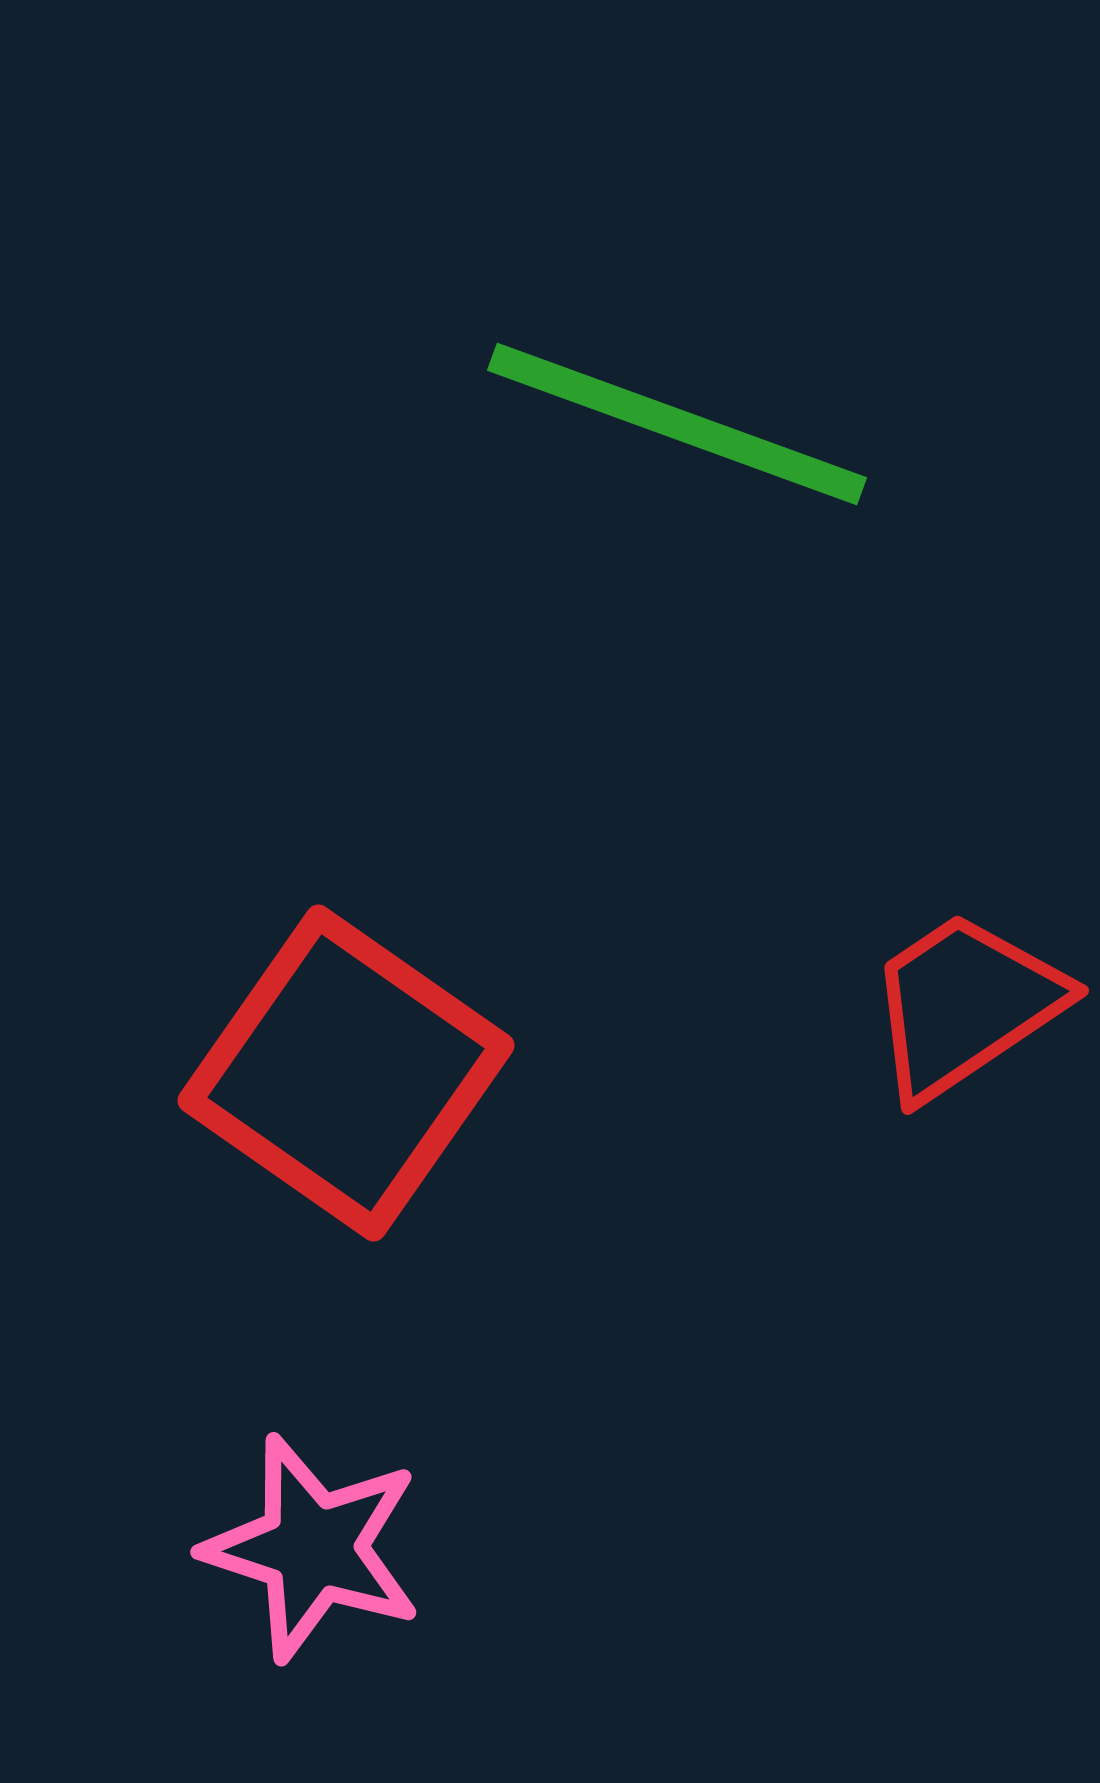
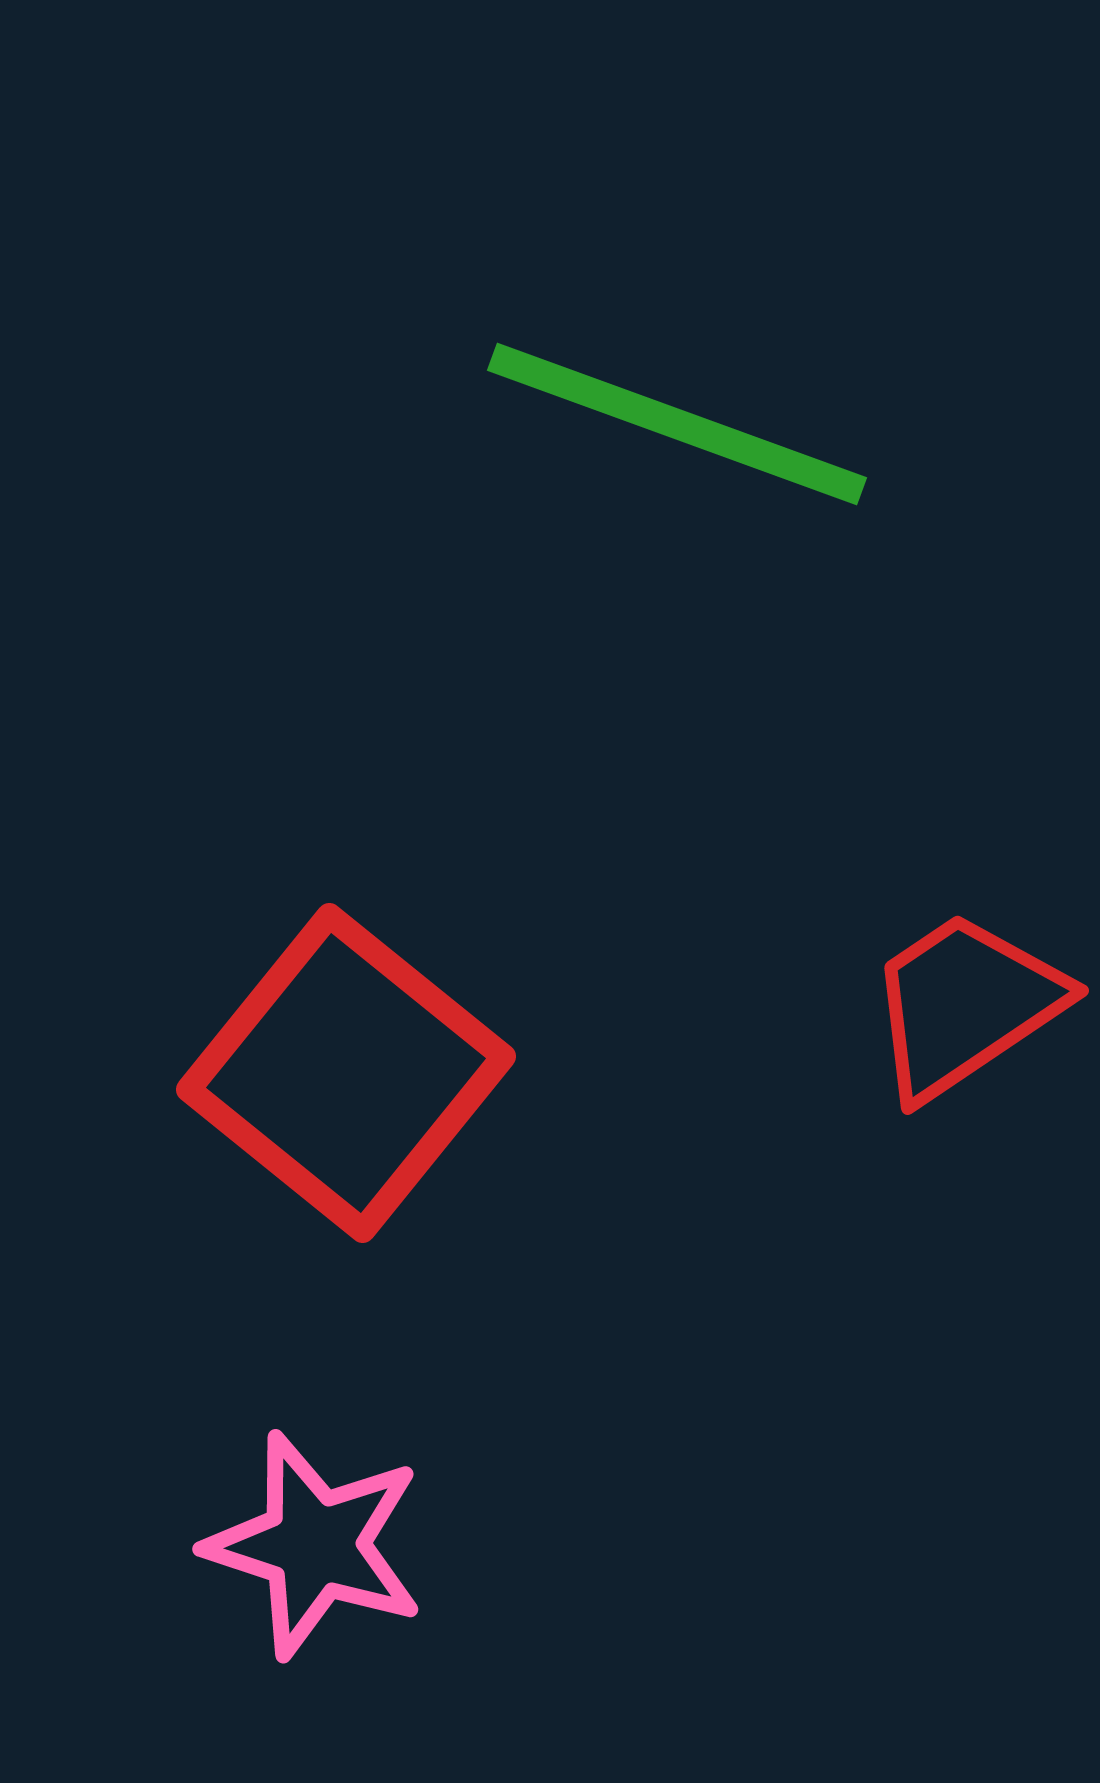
red square: rotated 4 degrees clockwise
pink star: moved 2 px right, 3 px up
